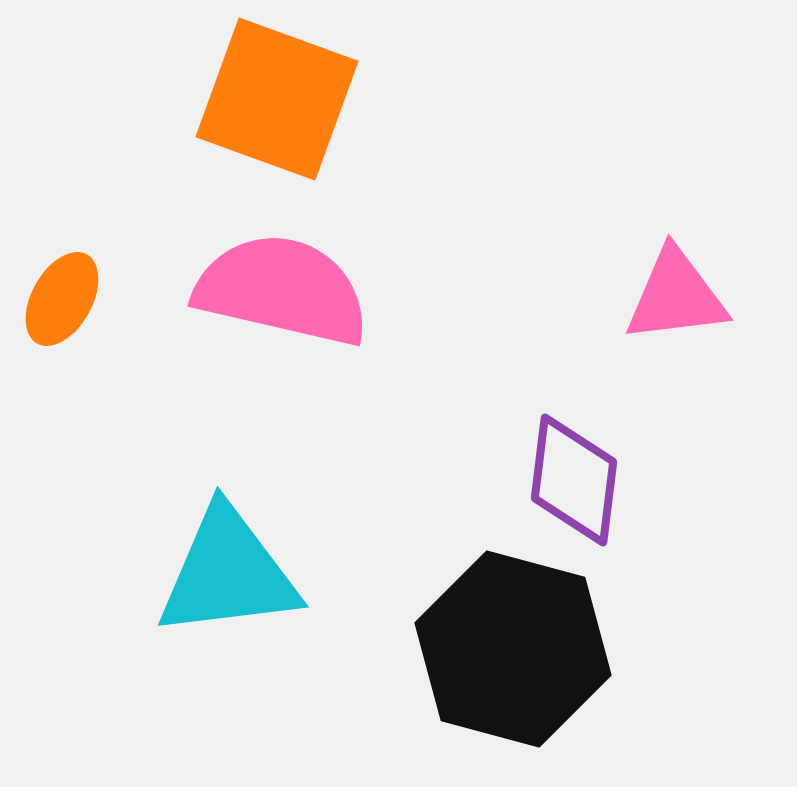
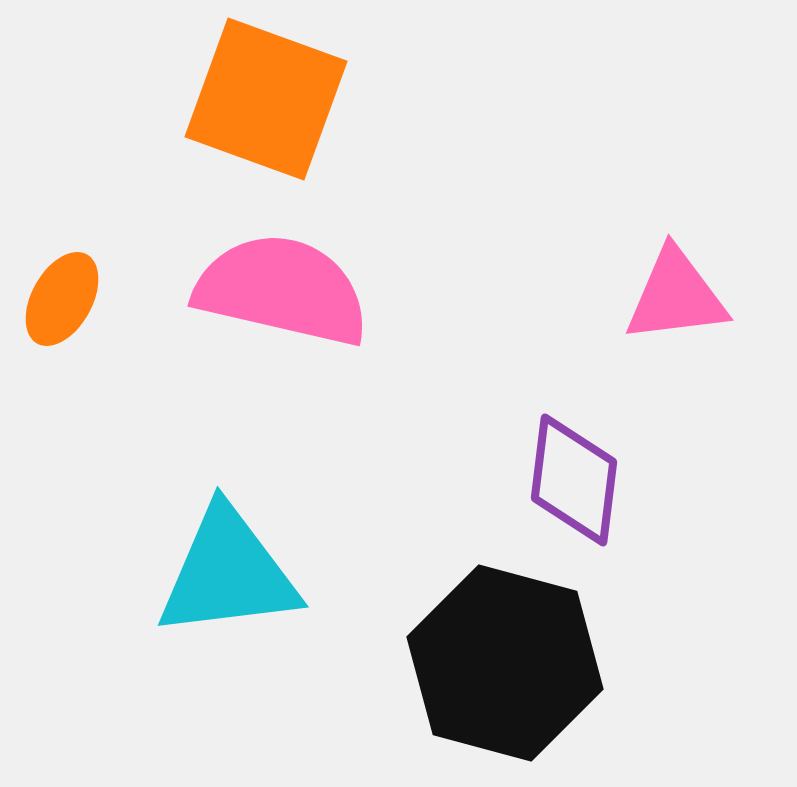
orange square: moved 11 px left
black hexagon: moved 8 px left, 14 px down
